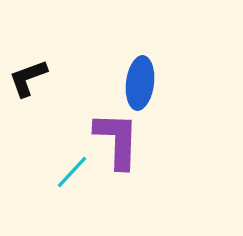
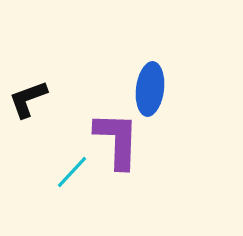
black L-shape: moved 21 px down
blue ellipse: moved 10 px right, 6 px down
